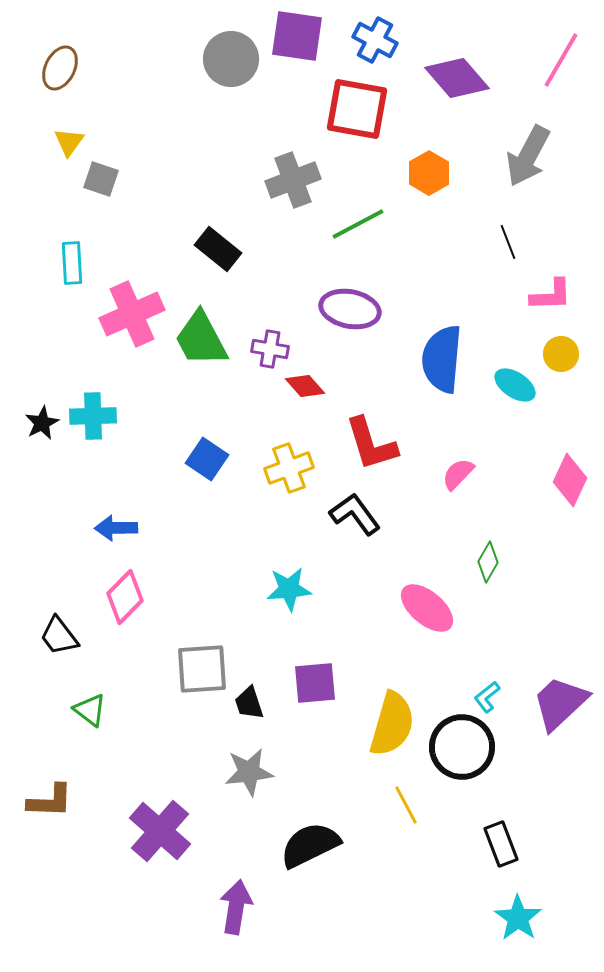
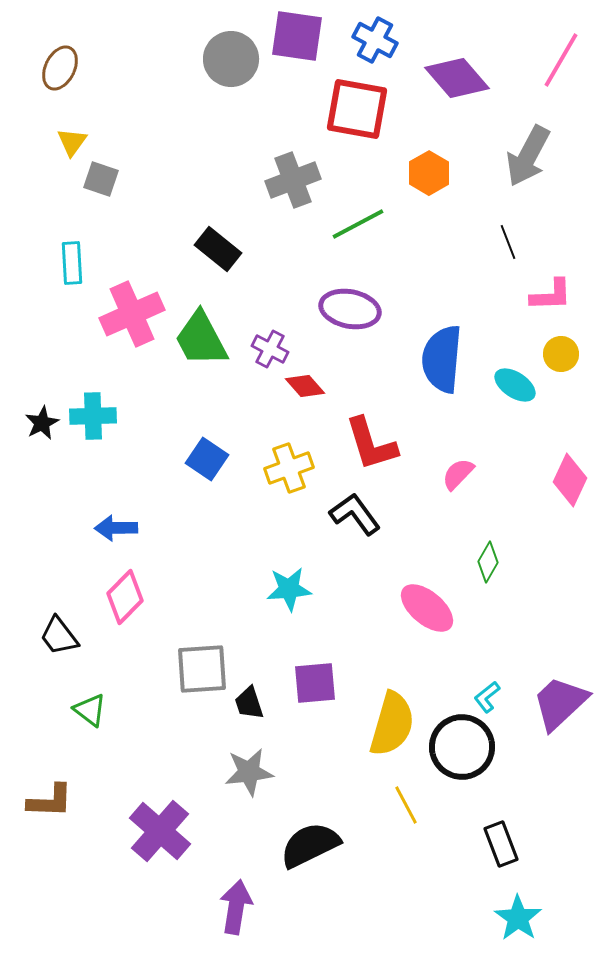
yellow triangle at (69, 142): moved 3 px right
purple cross at (270, 349): rotated 18 degrees clockwise
